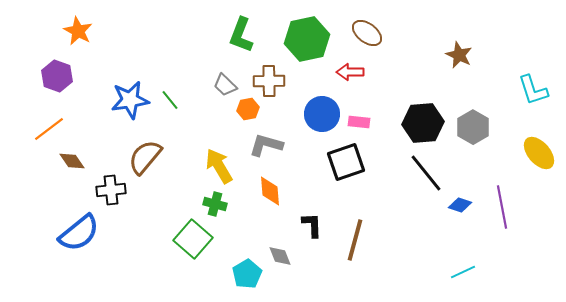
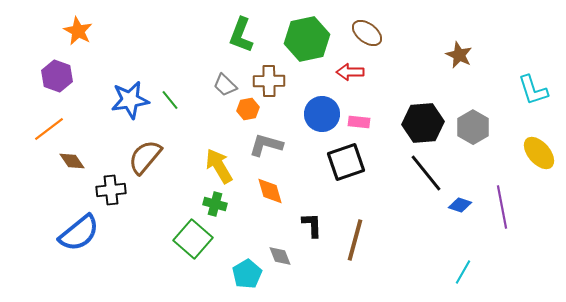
orange diamond: rotated 12 degrees counterclockwise
cyan line: rotated 35 degrees counterclockwise
